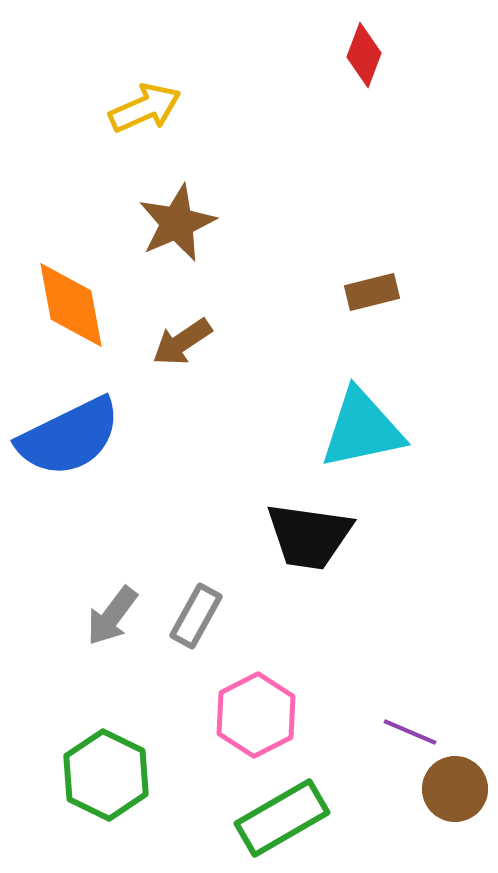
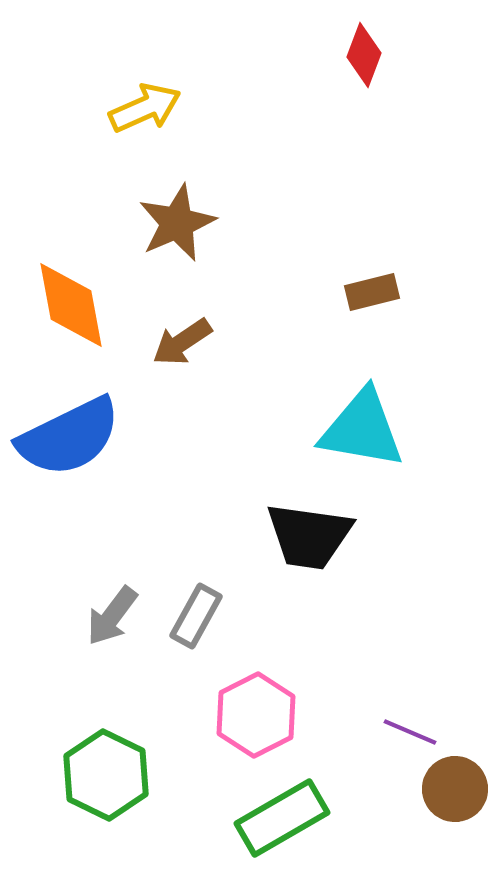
cyan triangle: rotated 22 degrees clockwise
